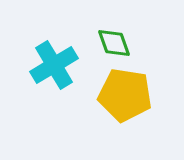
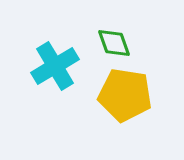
cyan cross: moved 1 px right, 1 px down
